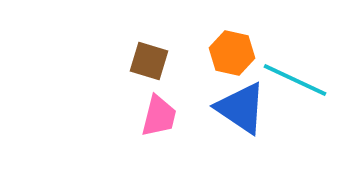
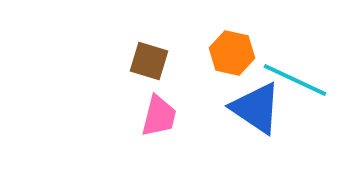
blue triangle: moved 15 px right
